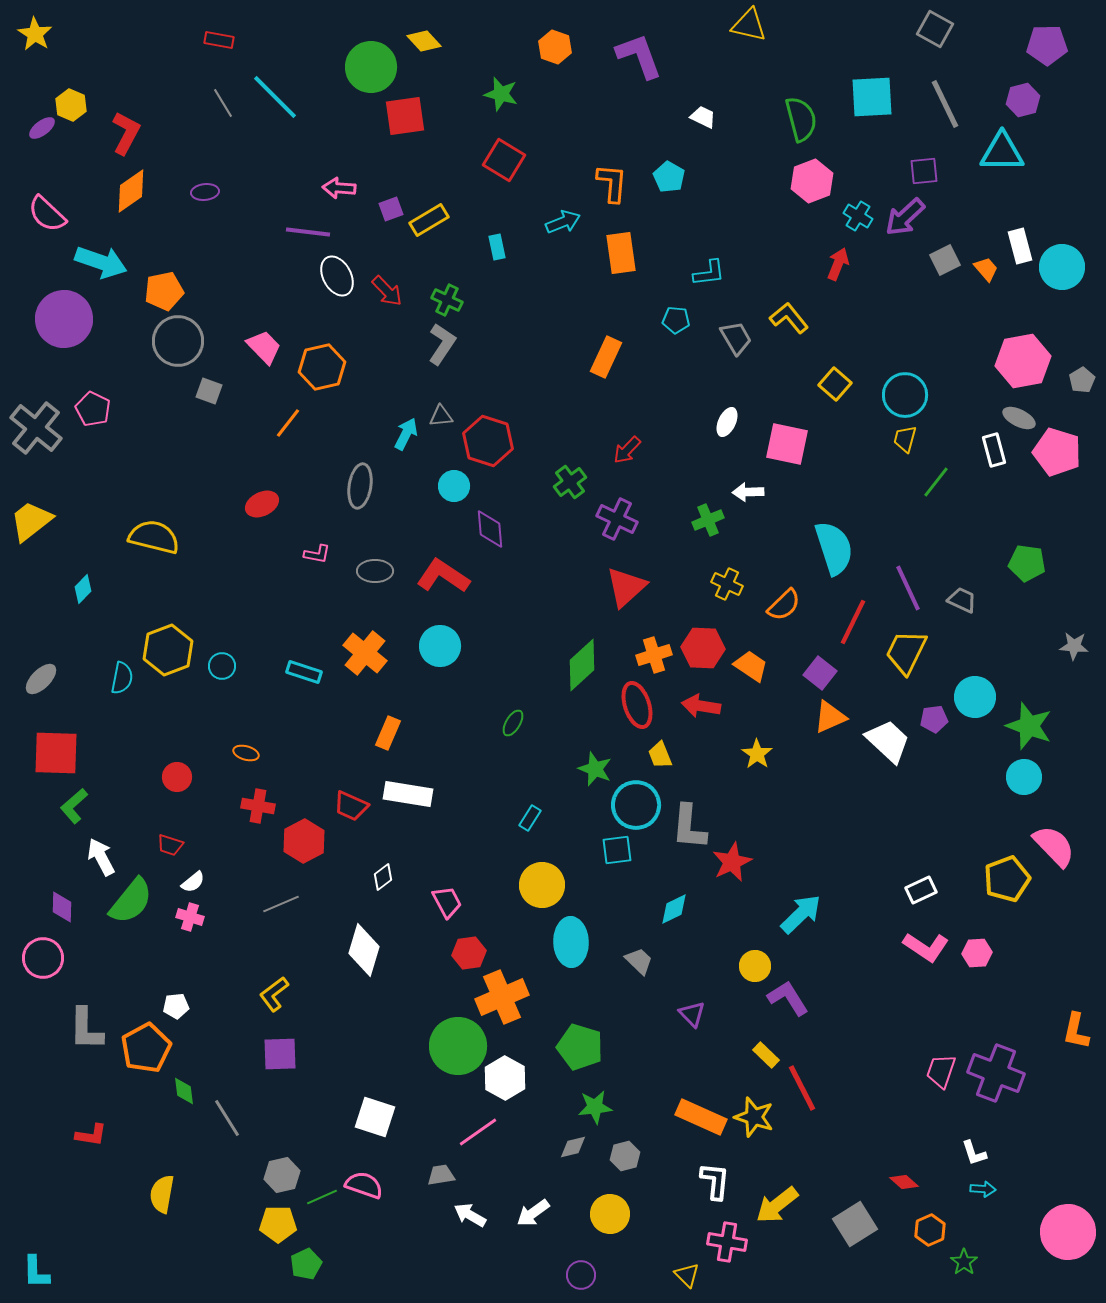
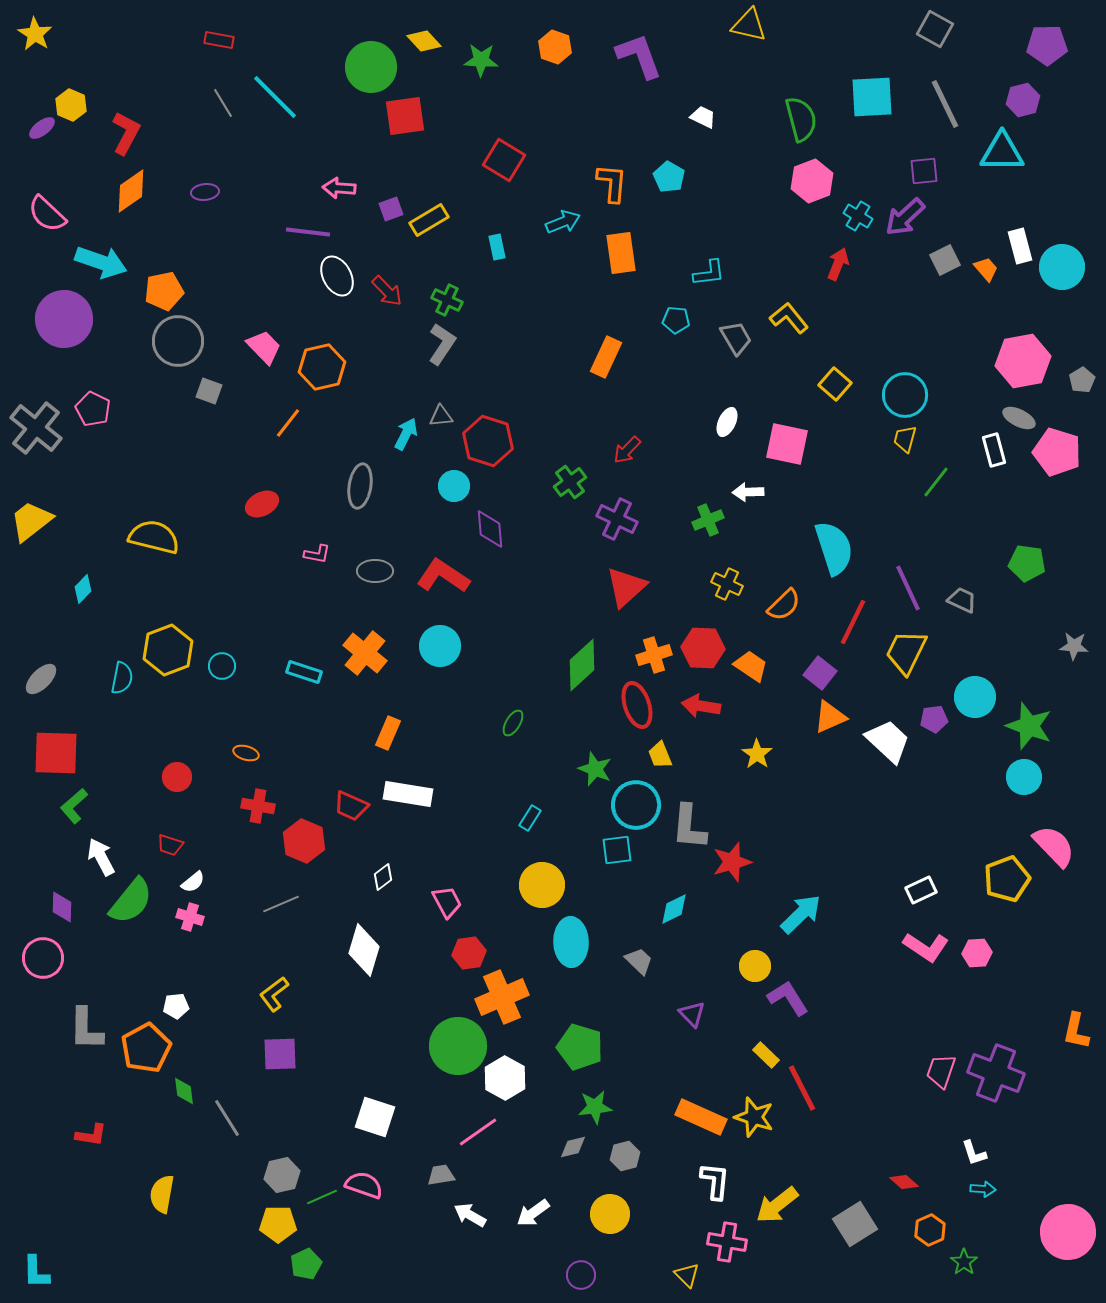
green star at (501, 94): moved 20 px left, 34 px up; rotated 12 degrees counterclockwise
red hexagon at (304, 841): rotated 9 degrees counterclockwise
red star at (732, 862): rotated 9 degrees clockwise
